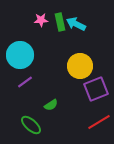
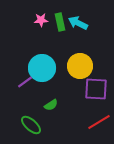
cyan arrow: moved 2 px right, 1 px up
cyan circle: moved 22 px right, 13 px down
purple square: rotated 25 degrees clockwise
